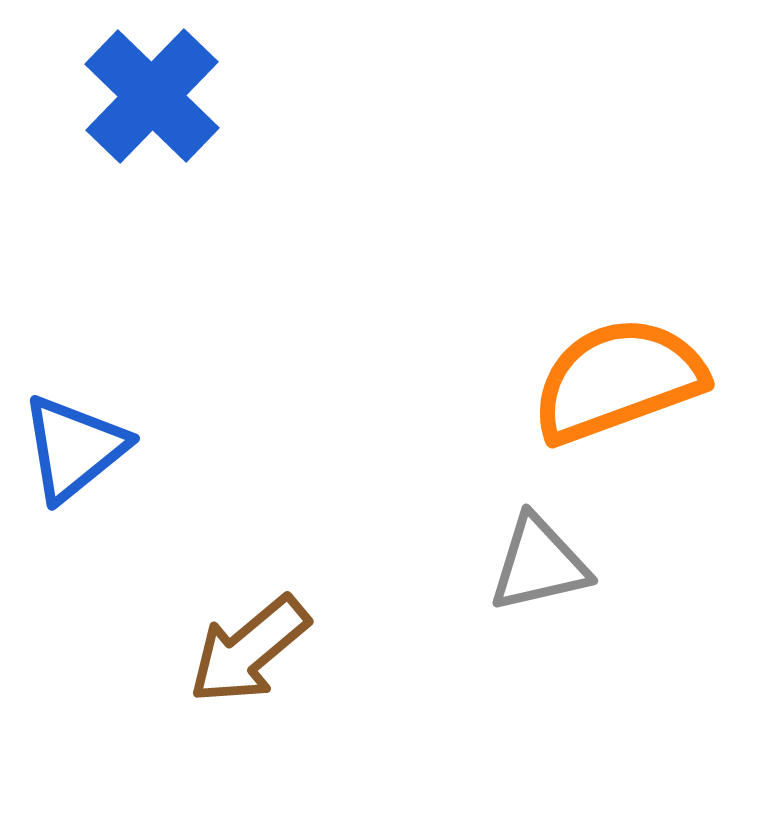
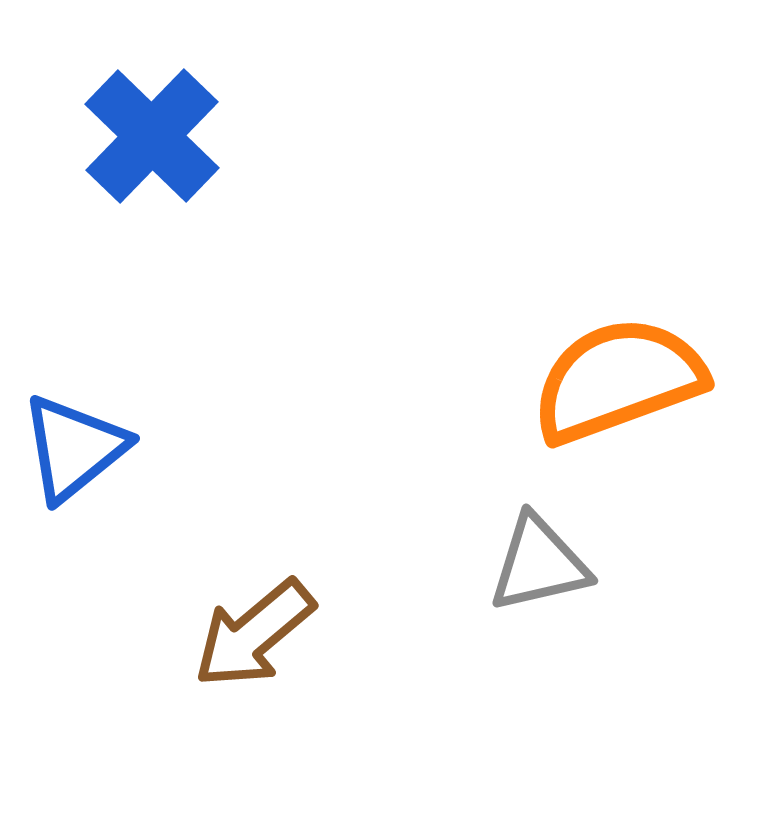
blue cross: moved 40 px down
brown arrow: moved 5 px right, 16 px up
